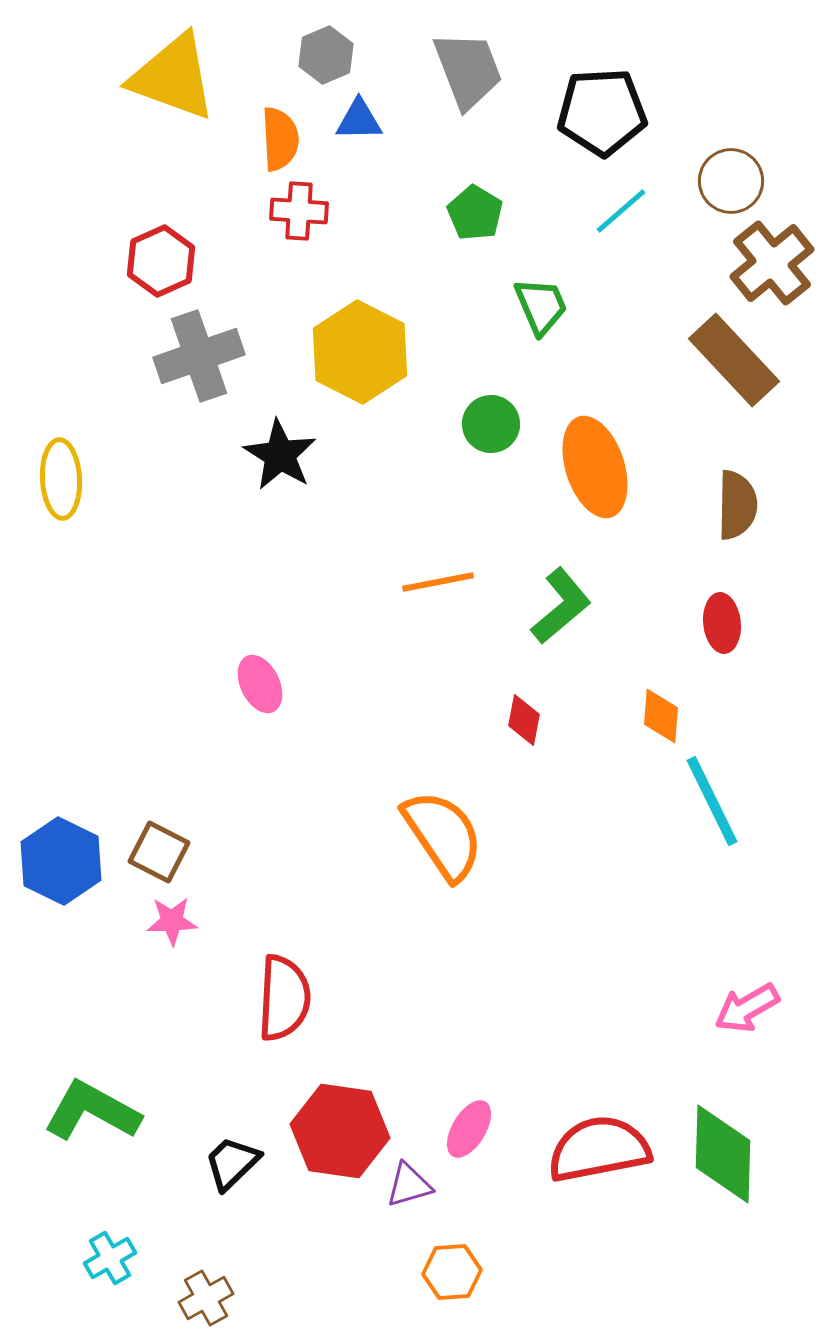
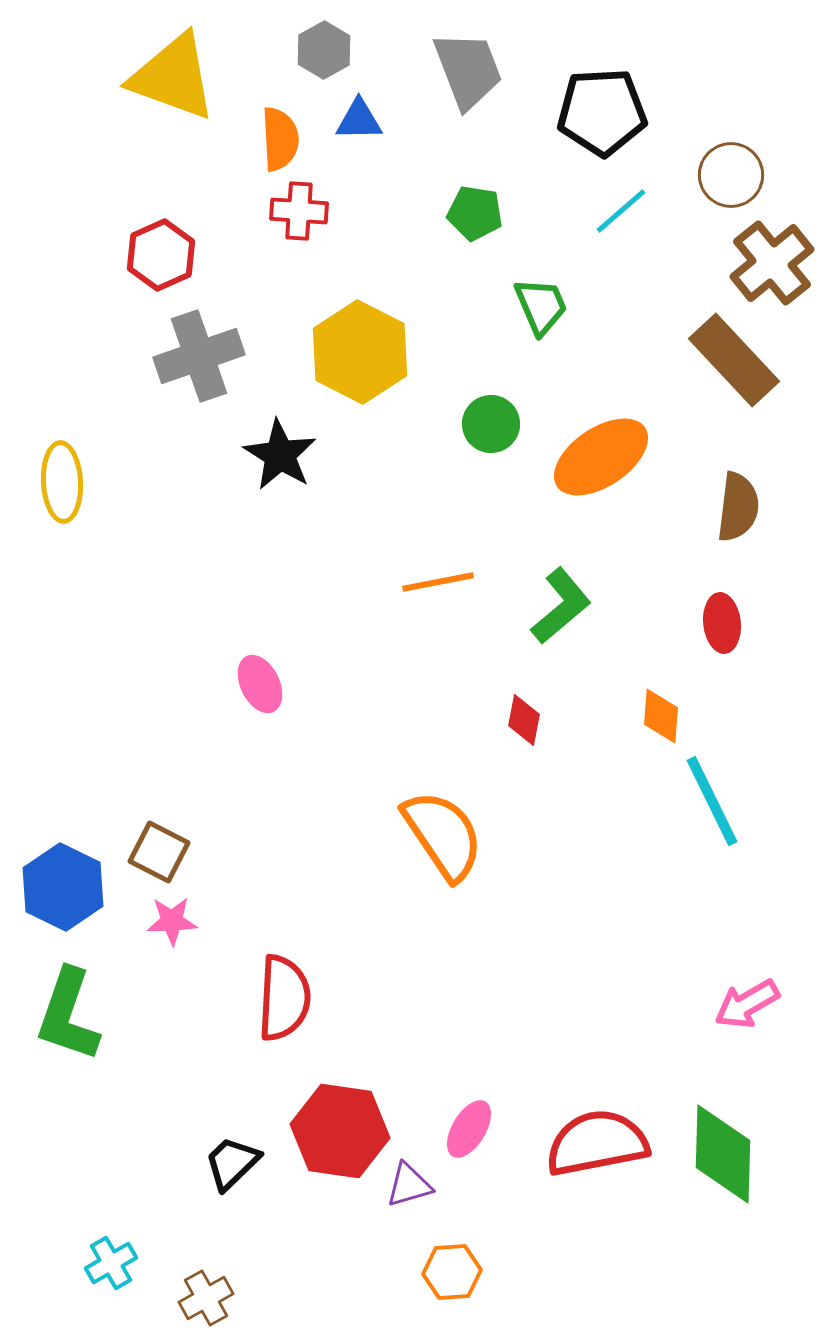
gray hexagon at (326, 55): moved 2 px left, 5 px up; rotated 6 degrees counterclockwise
brown circle at (731, 181): moved 6 px up
green pentagon at (475, 213): rotated 22 degrees counterclockwise
red hexagon at (161, 261): moved 6 px up
orange ellipse at (595, 467): moved 6 px right, 10 px up; rotated 74 degrees clockwise
yellow ellipse at (61, 479): moved 1 px right, 3 px down
brown semicircle at (737, 505): moved 1 px right, 2 px down; rotated 6 degrees clockwise
blue hexagon at (61, 861): moved 2 px right, 26 px down
pink arrow at (747, 1008): moved 4 px up
green L-shape at (92, 1111): moved 24 px left, 96 px up; rotated 100 degrees counterclockwise
red semicircle at (599, 1149): moved 2 px left, 6 px up
cyan cross at (110, 1258): moved 1 px right, 5 px down
